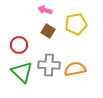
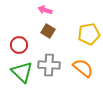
yellow pentagon: moved 13 px right, 10 px down
orange semicircle: moved 8 px right, 1 px up; rotated 50 degrees clockwise
